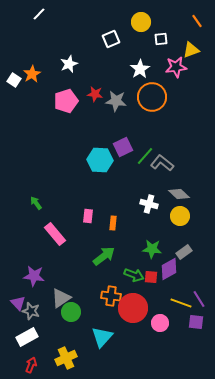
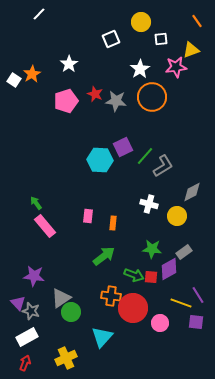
white star at (69, 64): rotated 12 degrees counterclockwise
red star at (95, 94): rotated 14 degrees clockwise
gray L-shape at (162, 163): moved 1 px right, 3 px down; rotated 110 degrees clockwise
gray diamond at (179, 194): moved 13 px right, 2 px up; rotated 70 degrees counterclockwise
yellow circle at (180, 216): moved 3 px left
pink rectangle at (55, 234): moved 10 px left, 8 px up
purple line at (199, 299): moved 1 px left, 4 px up
red arrow at (31, 365): moved 6 px left, 2 px up
